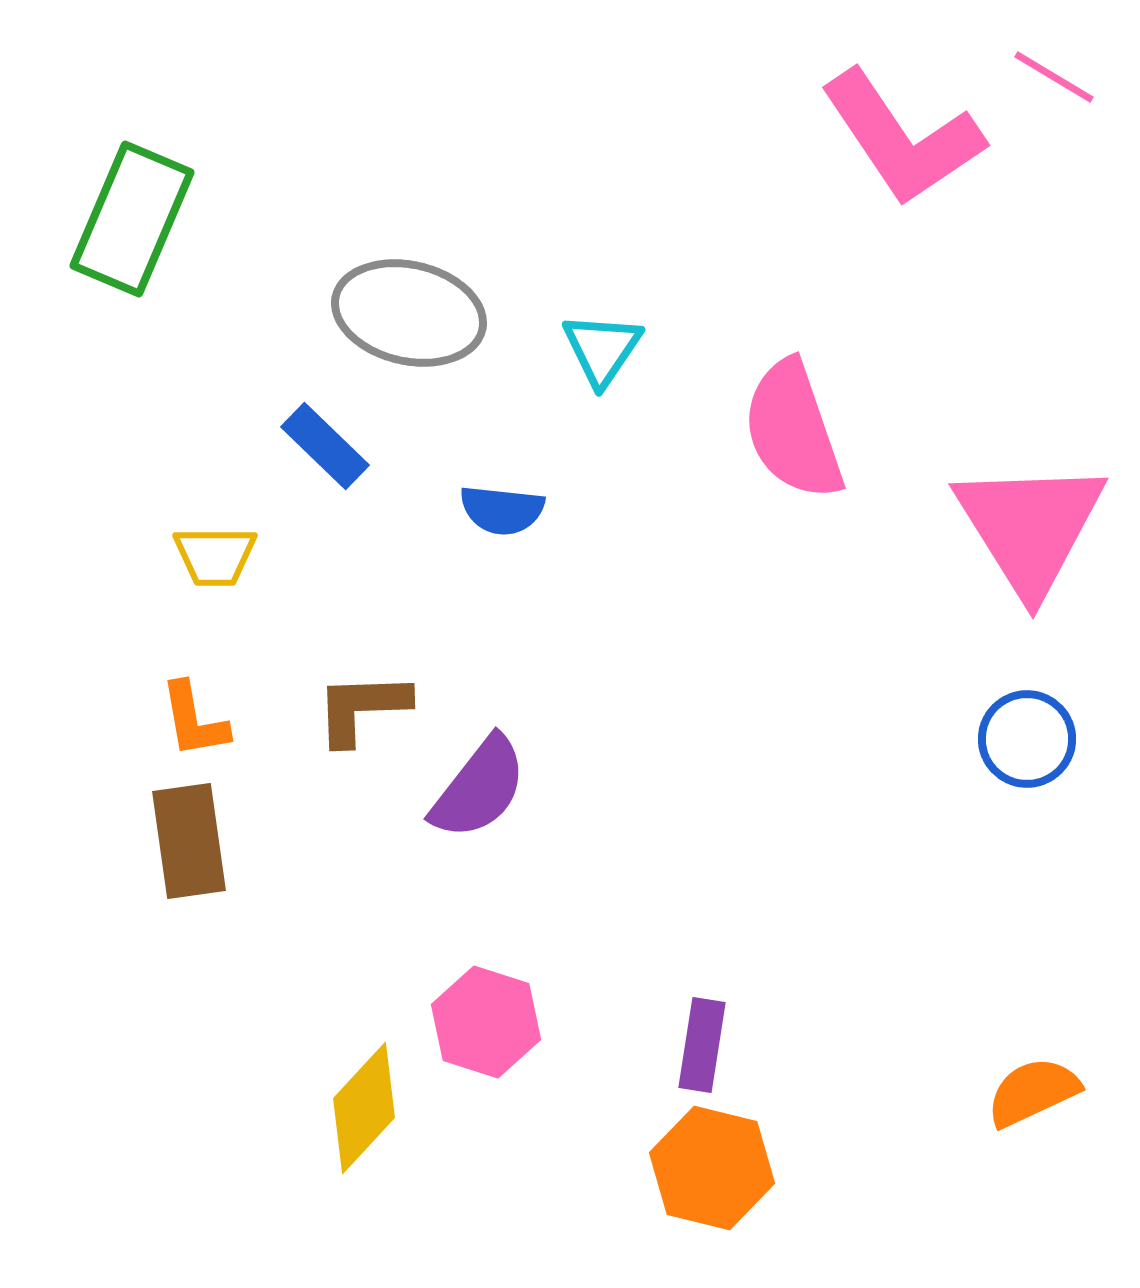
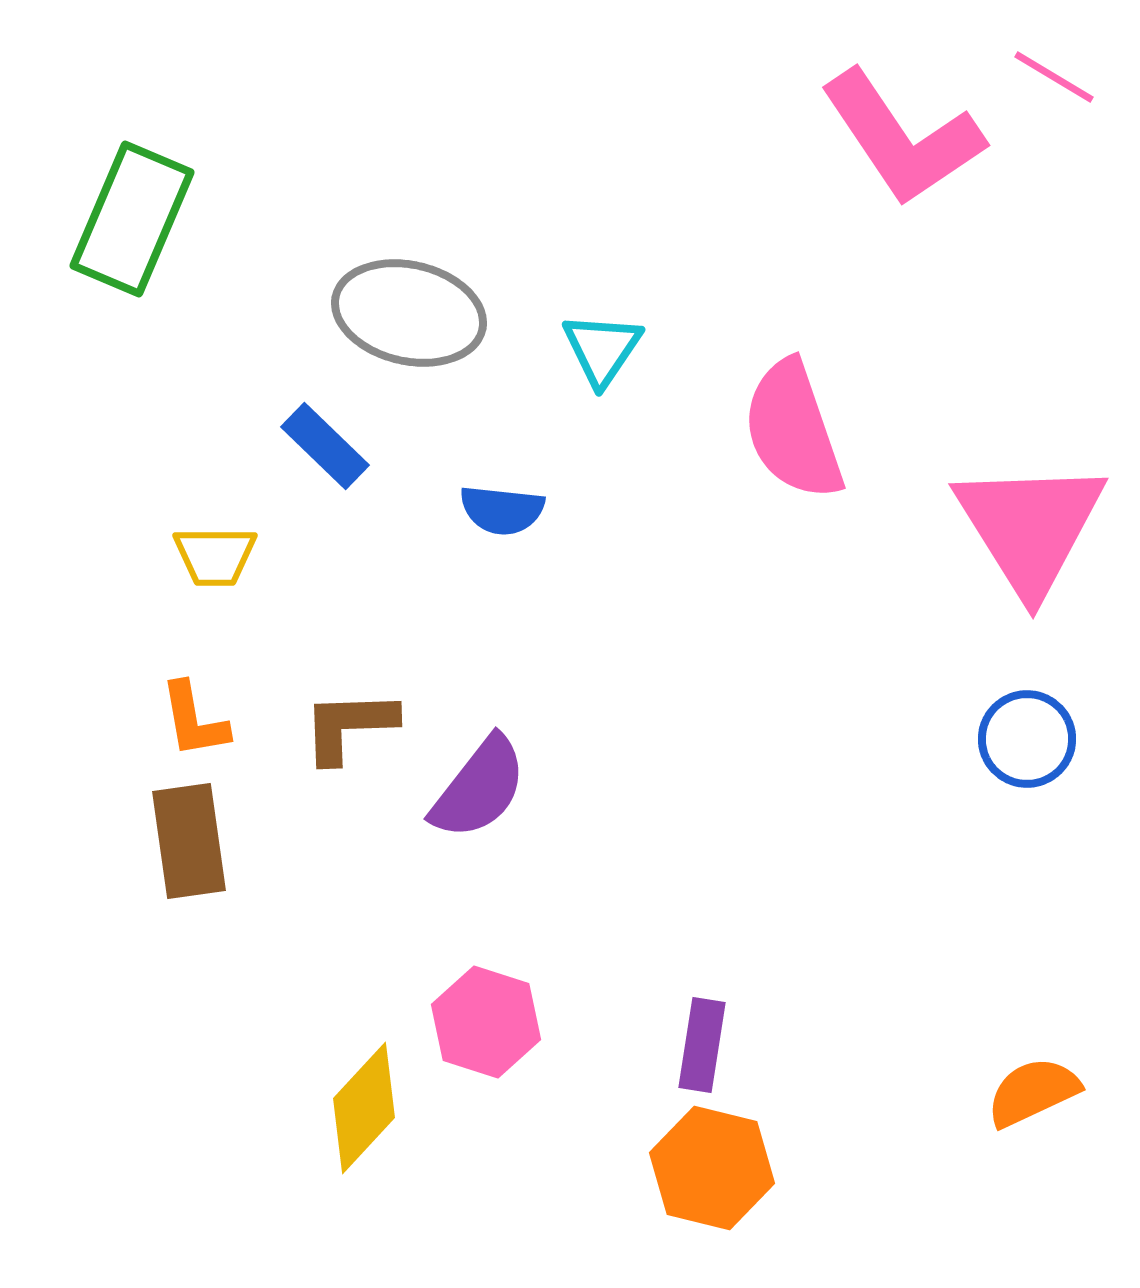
brown L-shape: moved 13 px left, 18 px down
